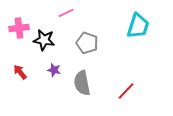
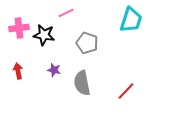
cyan trapezoid: moved 7 px left, 6 px up
black star: moved 5 px up
red arrow: moved 2 px left, 1 px up; rotated 28 degrees clockwise
